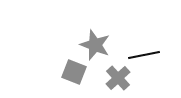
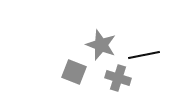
gray star: moved 6 px right
gray cross: rotated 30 degrees counterclockwise
